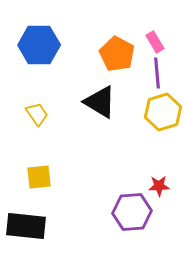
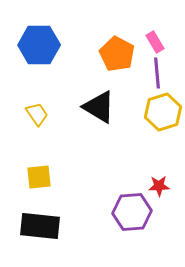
black triangle: moved 1 px left, 5 px down
black rectangle: moved 14 px right
